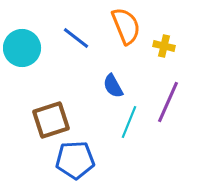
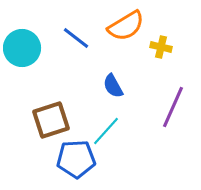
orange semicircle: rotated 81 degrees clockwise
yellow cross: moved 3 px left, 1 px down
purple line: moved 5 px right, 5 px down
cyan line: moved 23 px left, 9 px down; rotated 20 degrees clockwise
blue pentagon: moved 1 px right, 1 px up
